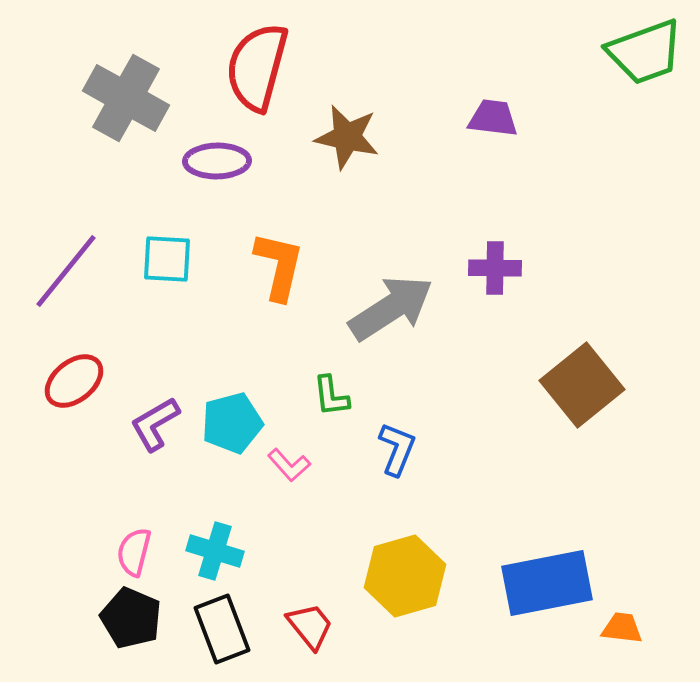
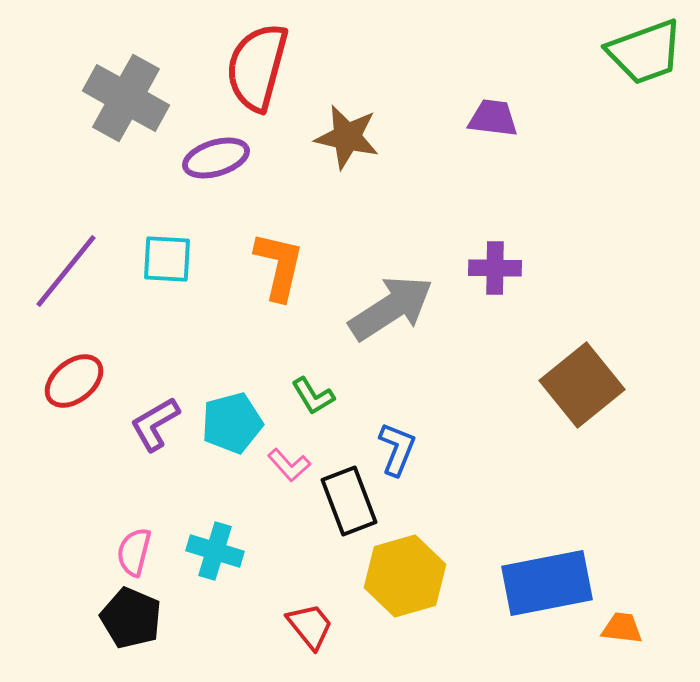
purple ellipse: moved 1 px left, 3 px up; rotated 16 degrees counterclockwise
green L-shape: moved 18 px left; rotated 24 degrees counterclockwise
black rectangle: moved 127 px right, 128 px up
